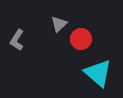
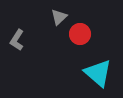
gray triangle: moved 7 px up
red circle: moved 1 px left, 5 px up
